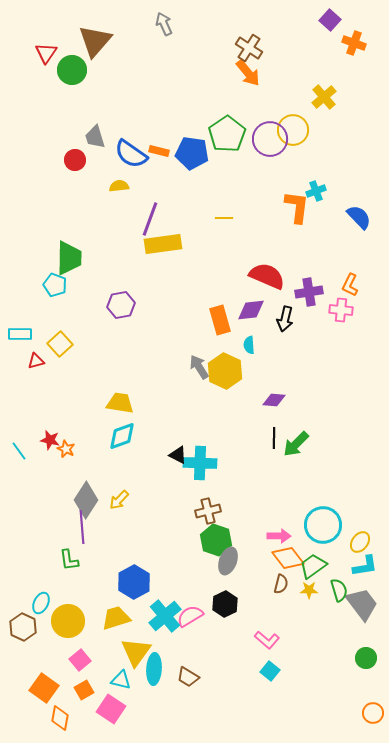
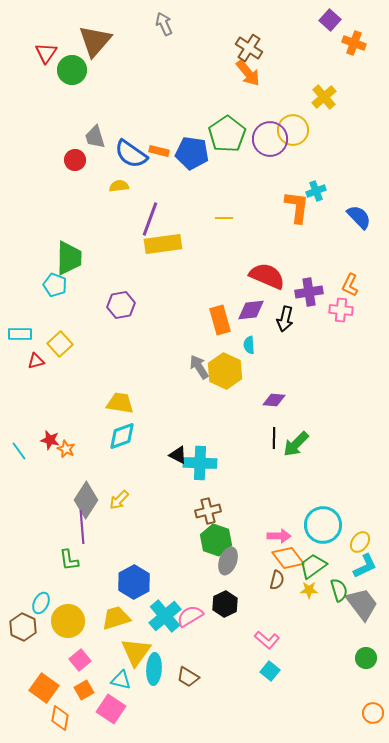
cyan L-shape at (365, 566): rotated 16 degrees counterclockwise
brown semicircle at (281, 584): moved 4 px left, 4 px up
